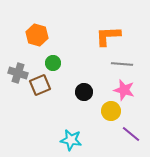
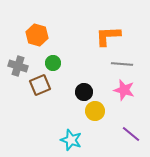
gray cross: moved 7 px up
yellow circle: moved 16 px left
cyan star: rotated 10 degrees clockwise
